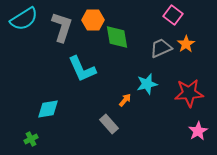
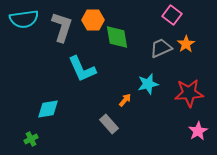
pink square: moved 1 px left
cyan semicircle: rotated 24 degrees clockwise
cyan star: moved 1 px right
